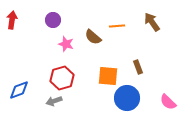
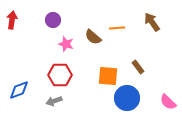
orange line: moved 2 px down
brown rectangle: rotated 16 degrees counterclockwise
red hexagon: moved 2 px left, 3 px up; rotated 15 degrees clockwise
